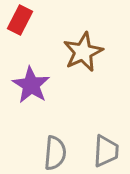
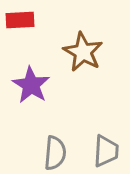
red rectangle: rotated 60 degrees clockwise
brown star: rotated 18 degrees counterclockwise
